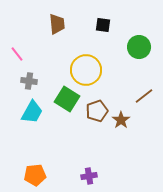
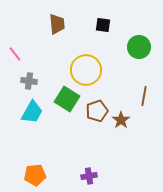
pink line: moved 2 px left
brown line: rotated 42 degrees counterclockwise
